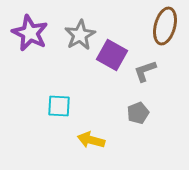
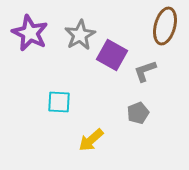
cyan square: moved 4 px up
yellow arrow: rotated 56 degrees counterclockwise
